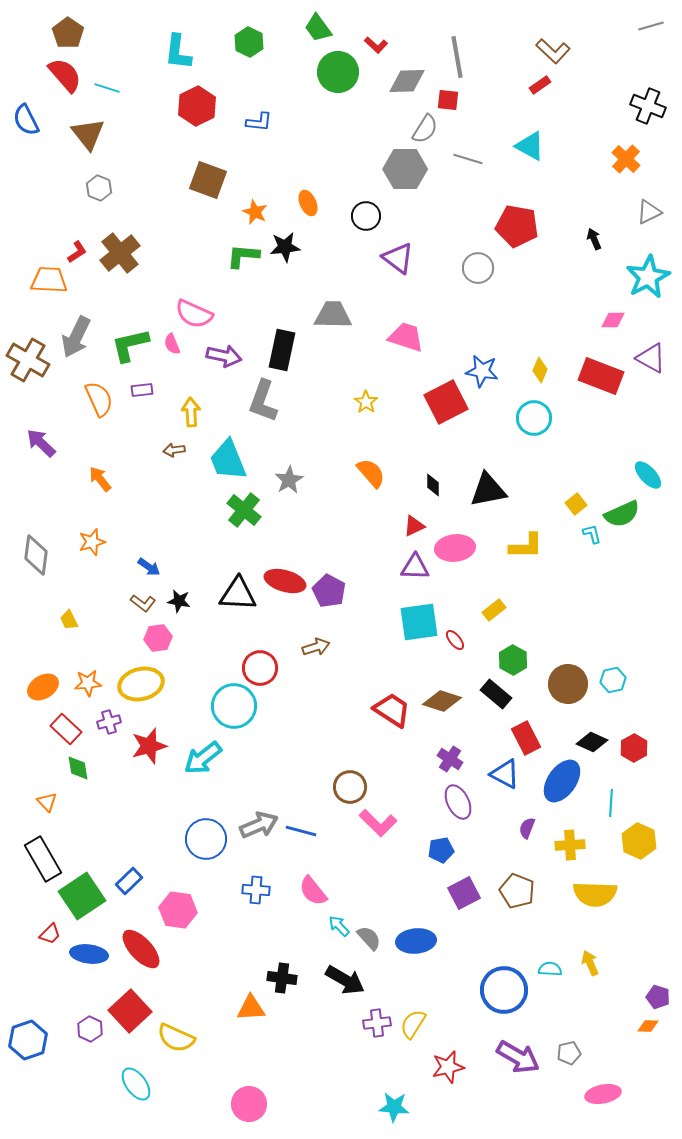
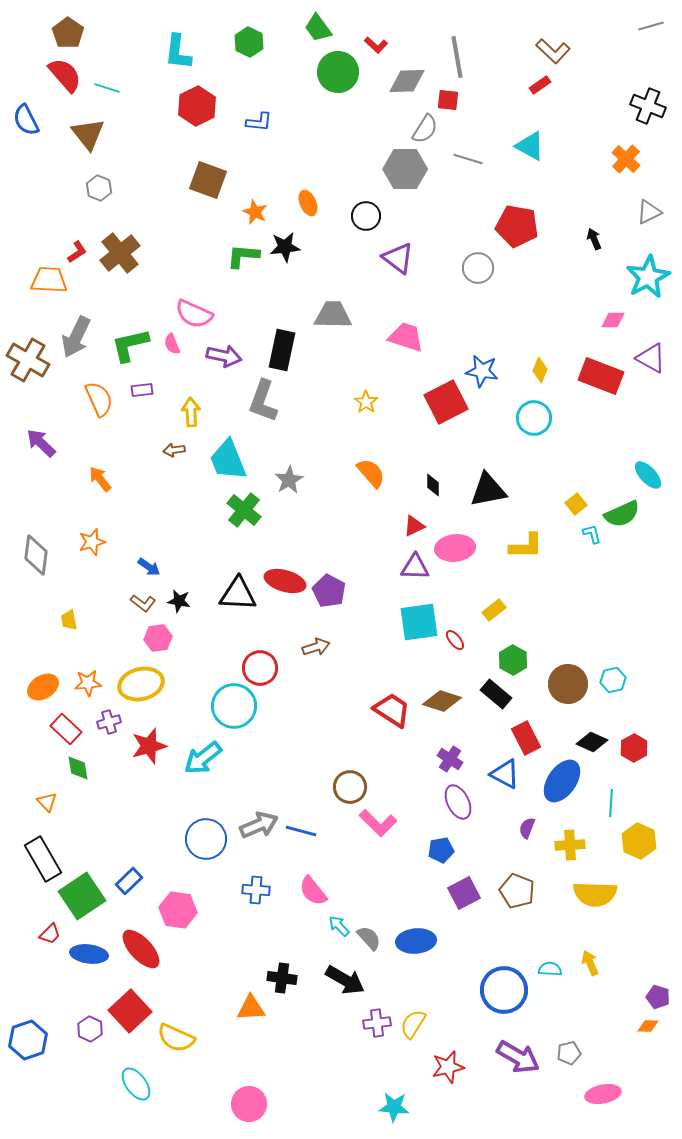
yellow trapezoid at (69, 620): rotated 15 degrees clockwise
